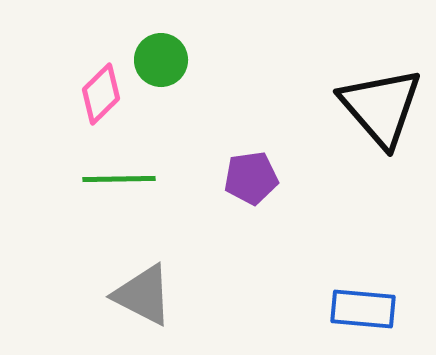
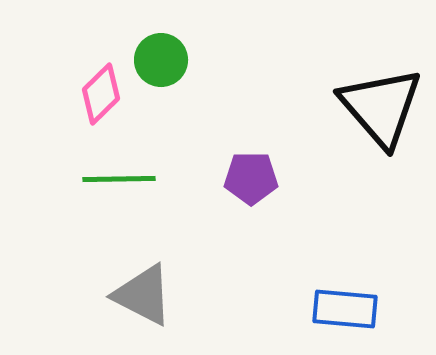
purple pentagon: rotated 8 degrees clockwise
blue rectangle: moved 18 px left
